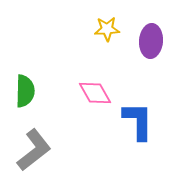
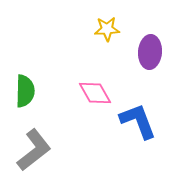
purple ellipse: moved 1 px left, 11 px down
blue L-shape: rotated 21 degrees counterclockwise
